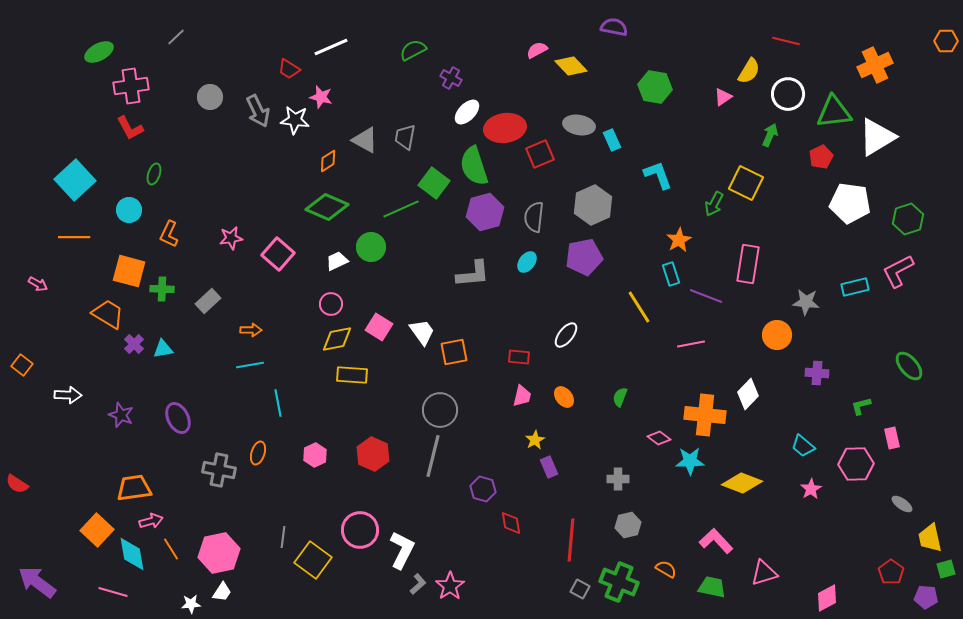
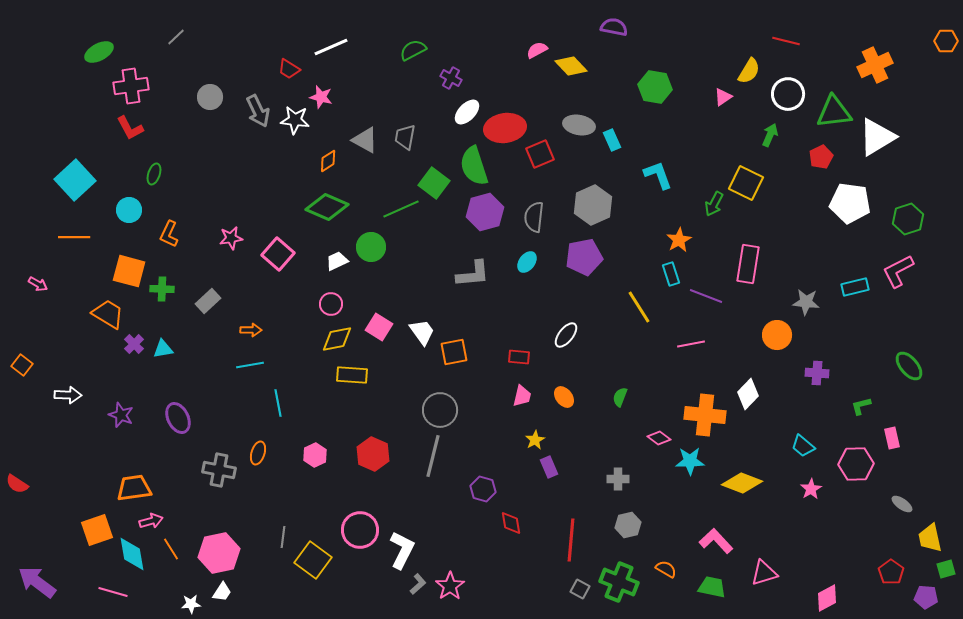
orange square at (97, 530): rotated 28 degrees clockwise
